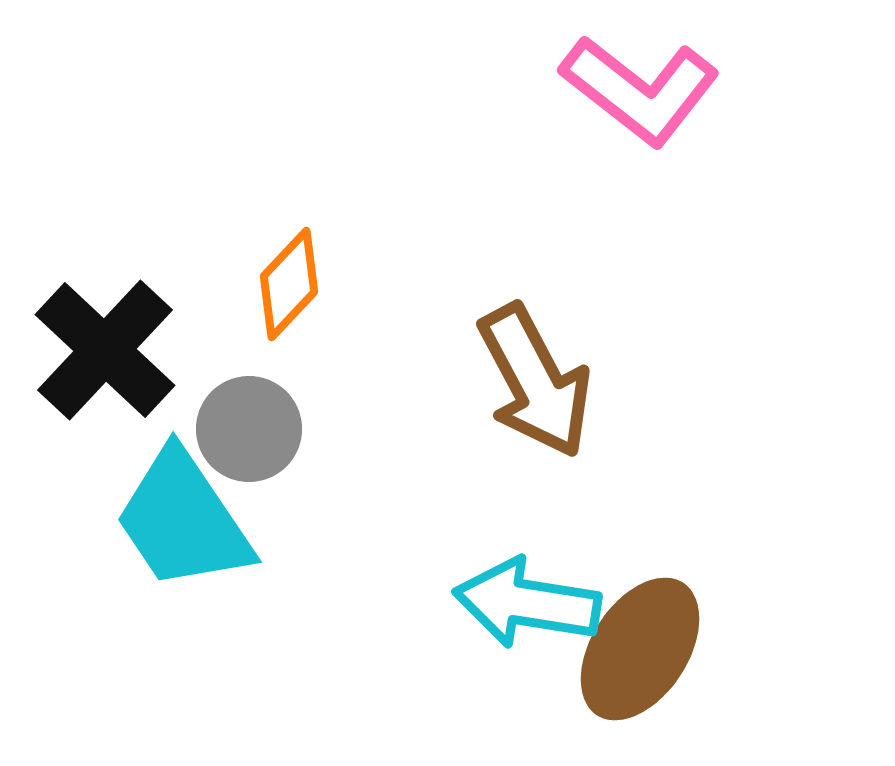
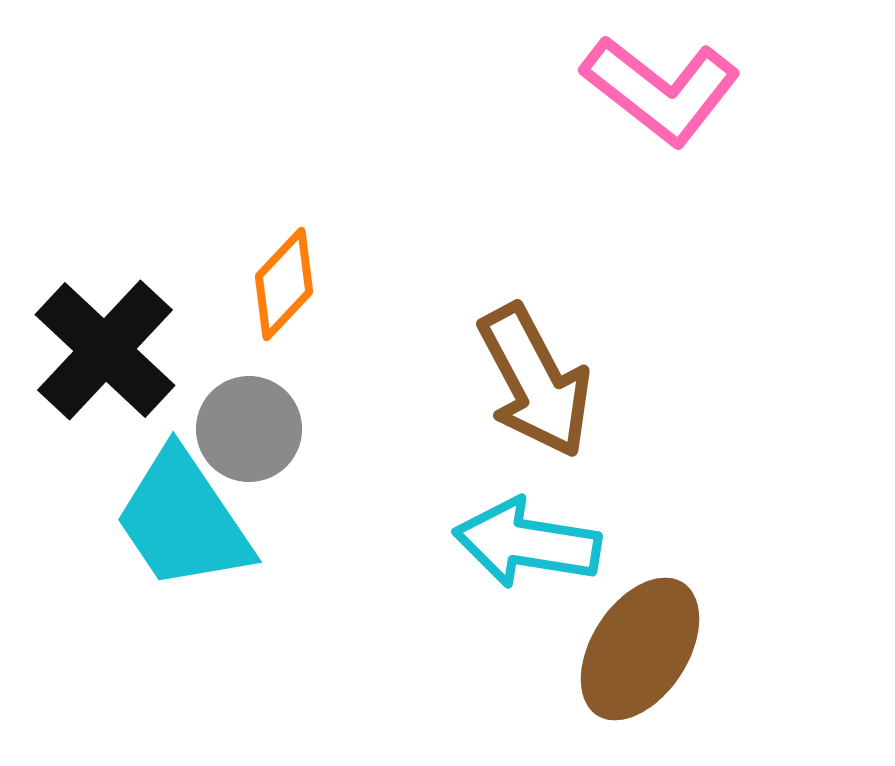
pink L-shape: moved 21 px right
orange diamond: moved 5 px left
cyan arrow: moved 60 px up
